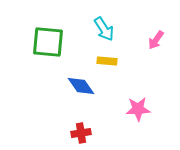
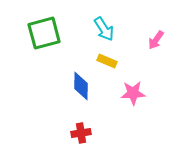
green square: moved 4 px left, 9 px up; rotated 20 degrees counterclockwise
yellow rectangle: rotated 18 degrees clockwise
blue diamond: rotated 36 degrees clockwise
pink star: moved 5 px left, 16 px up
